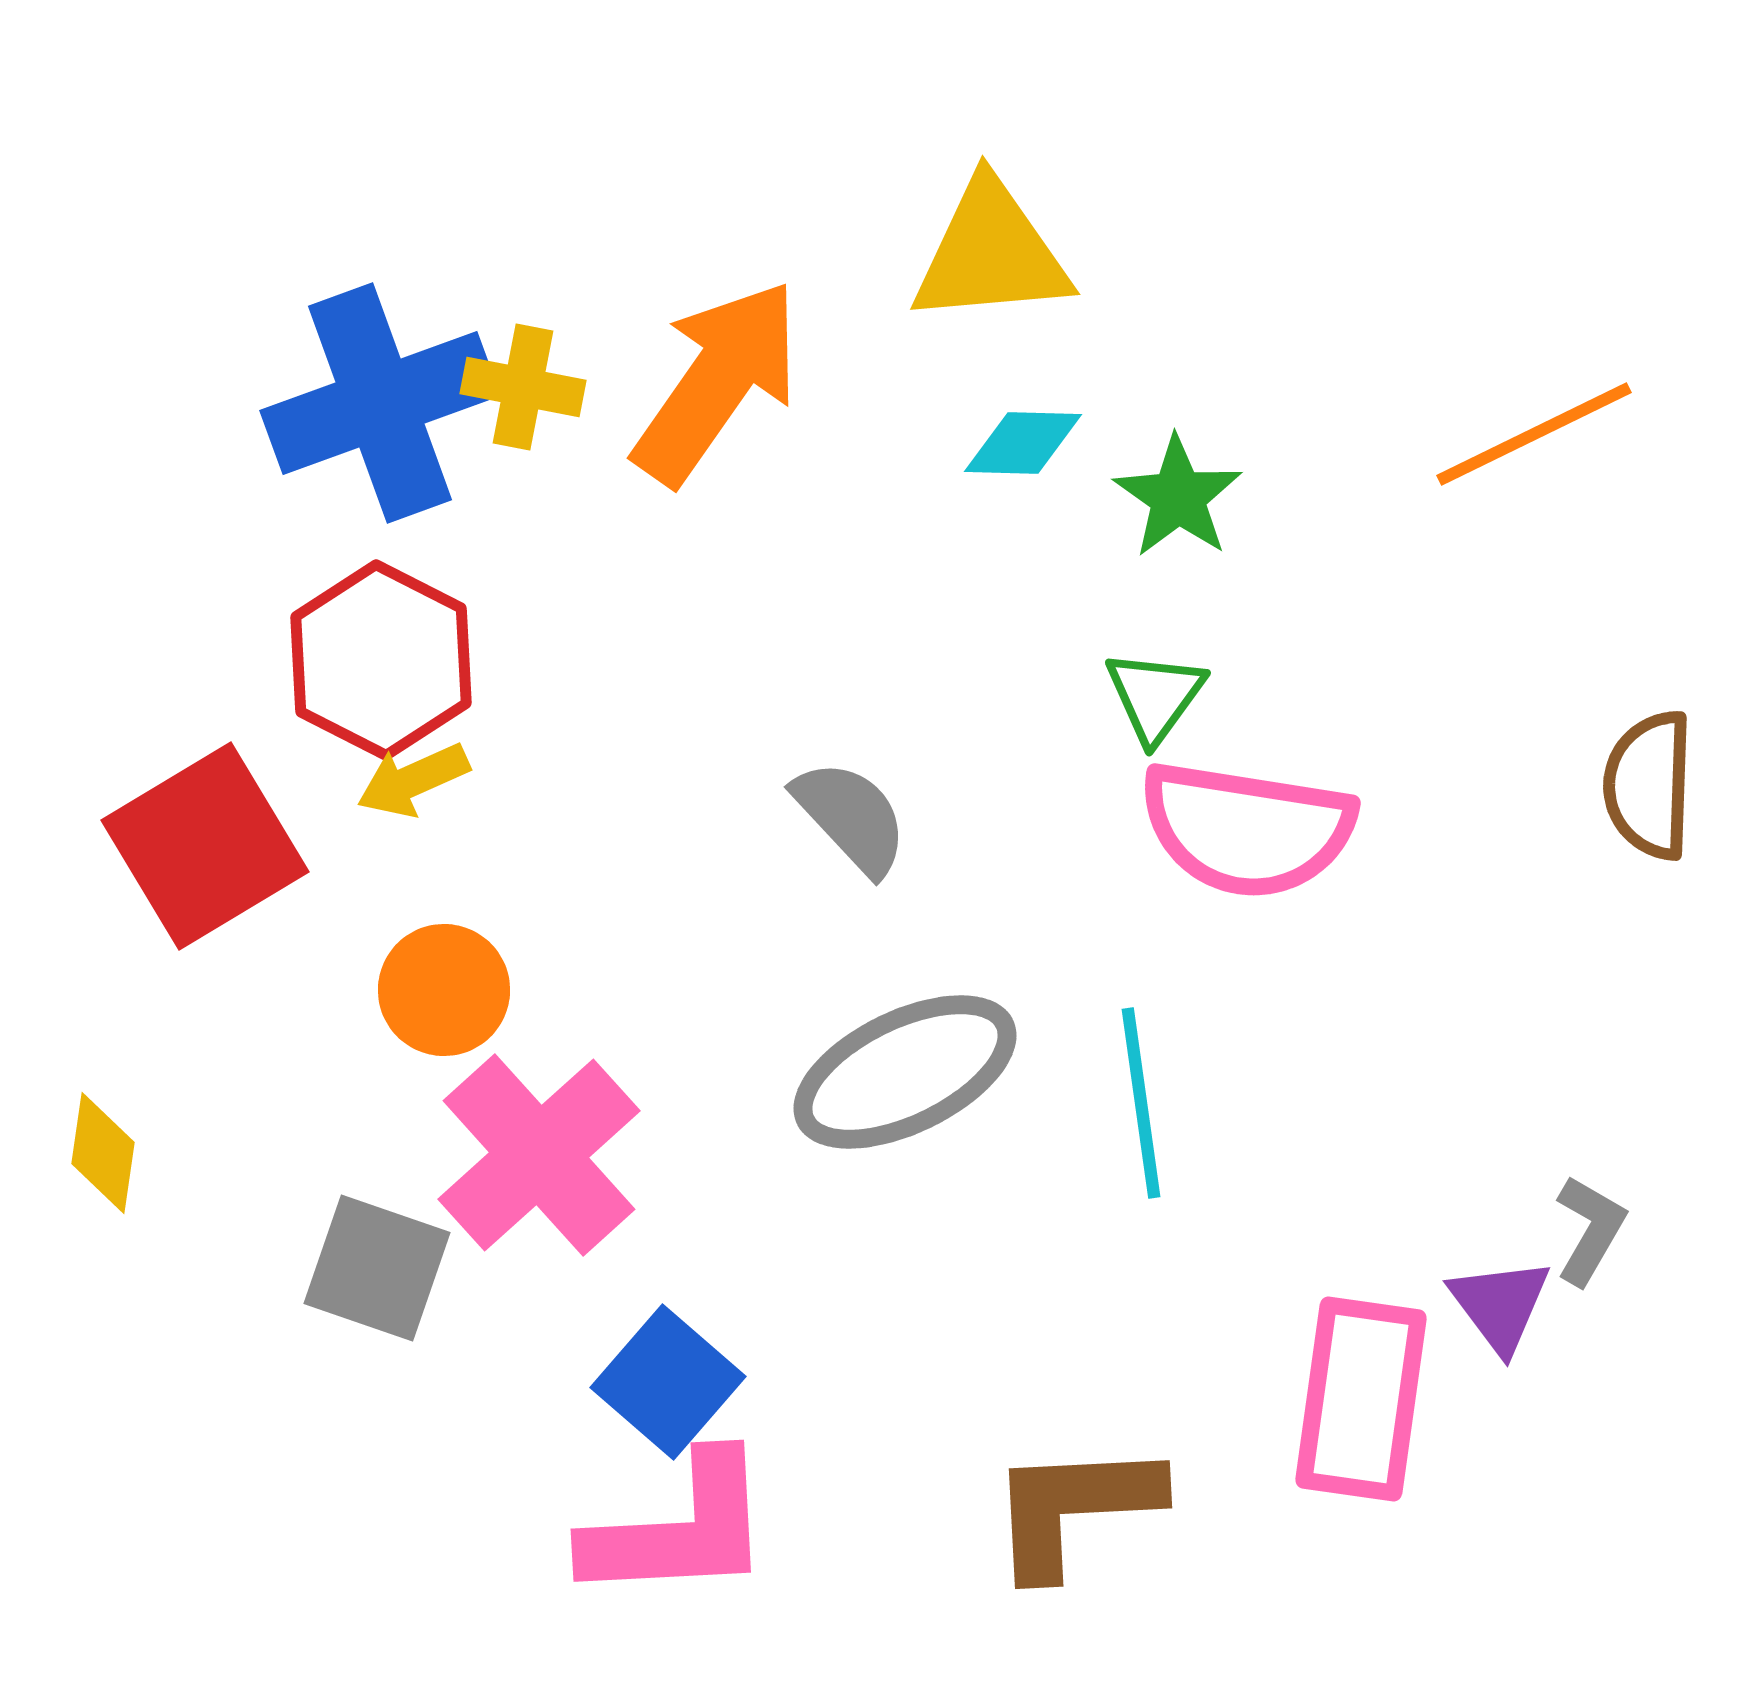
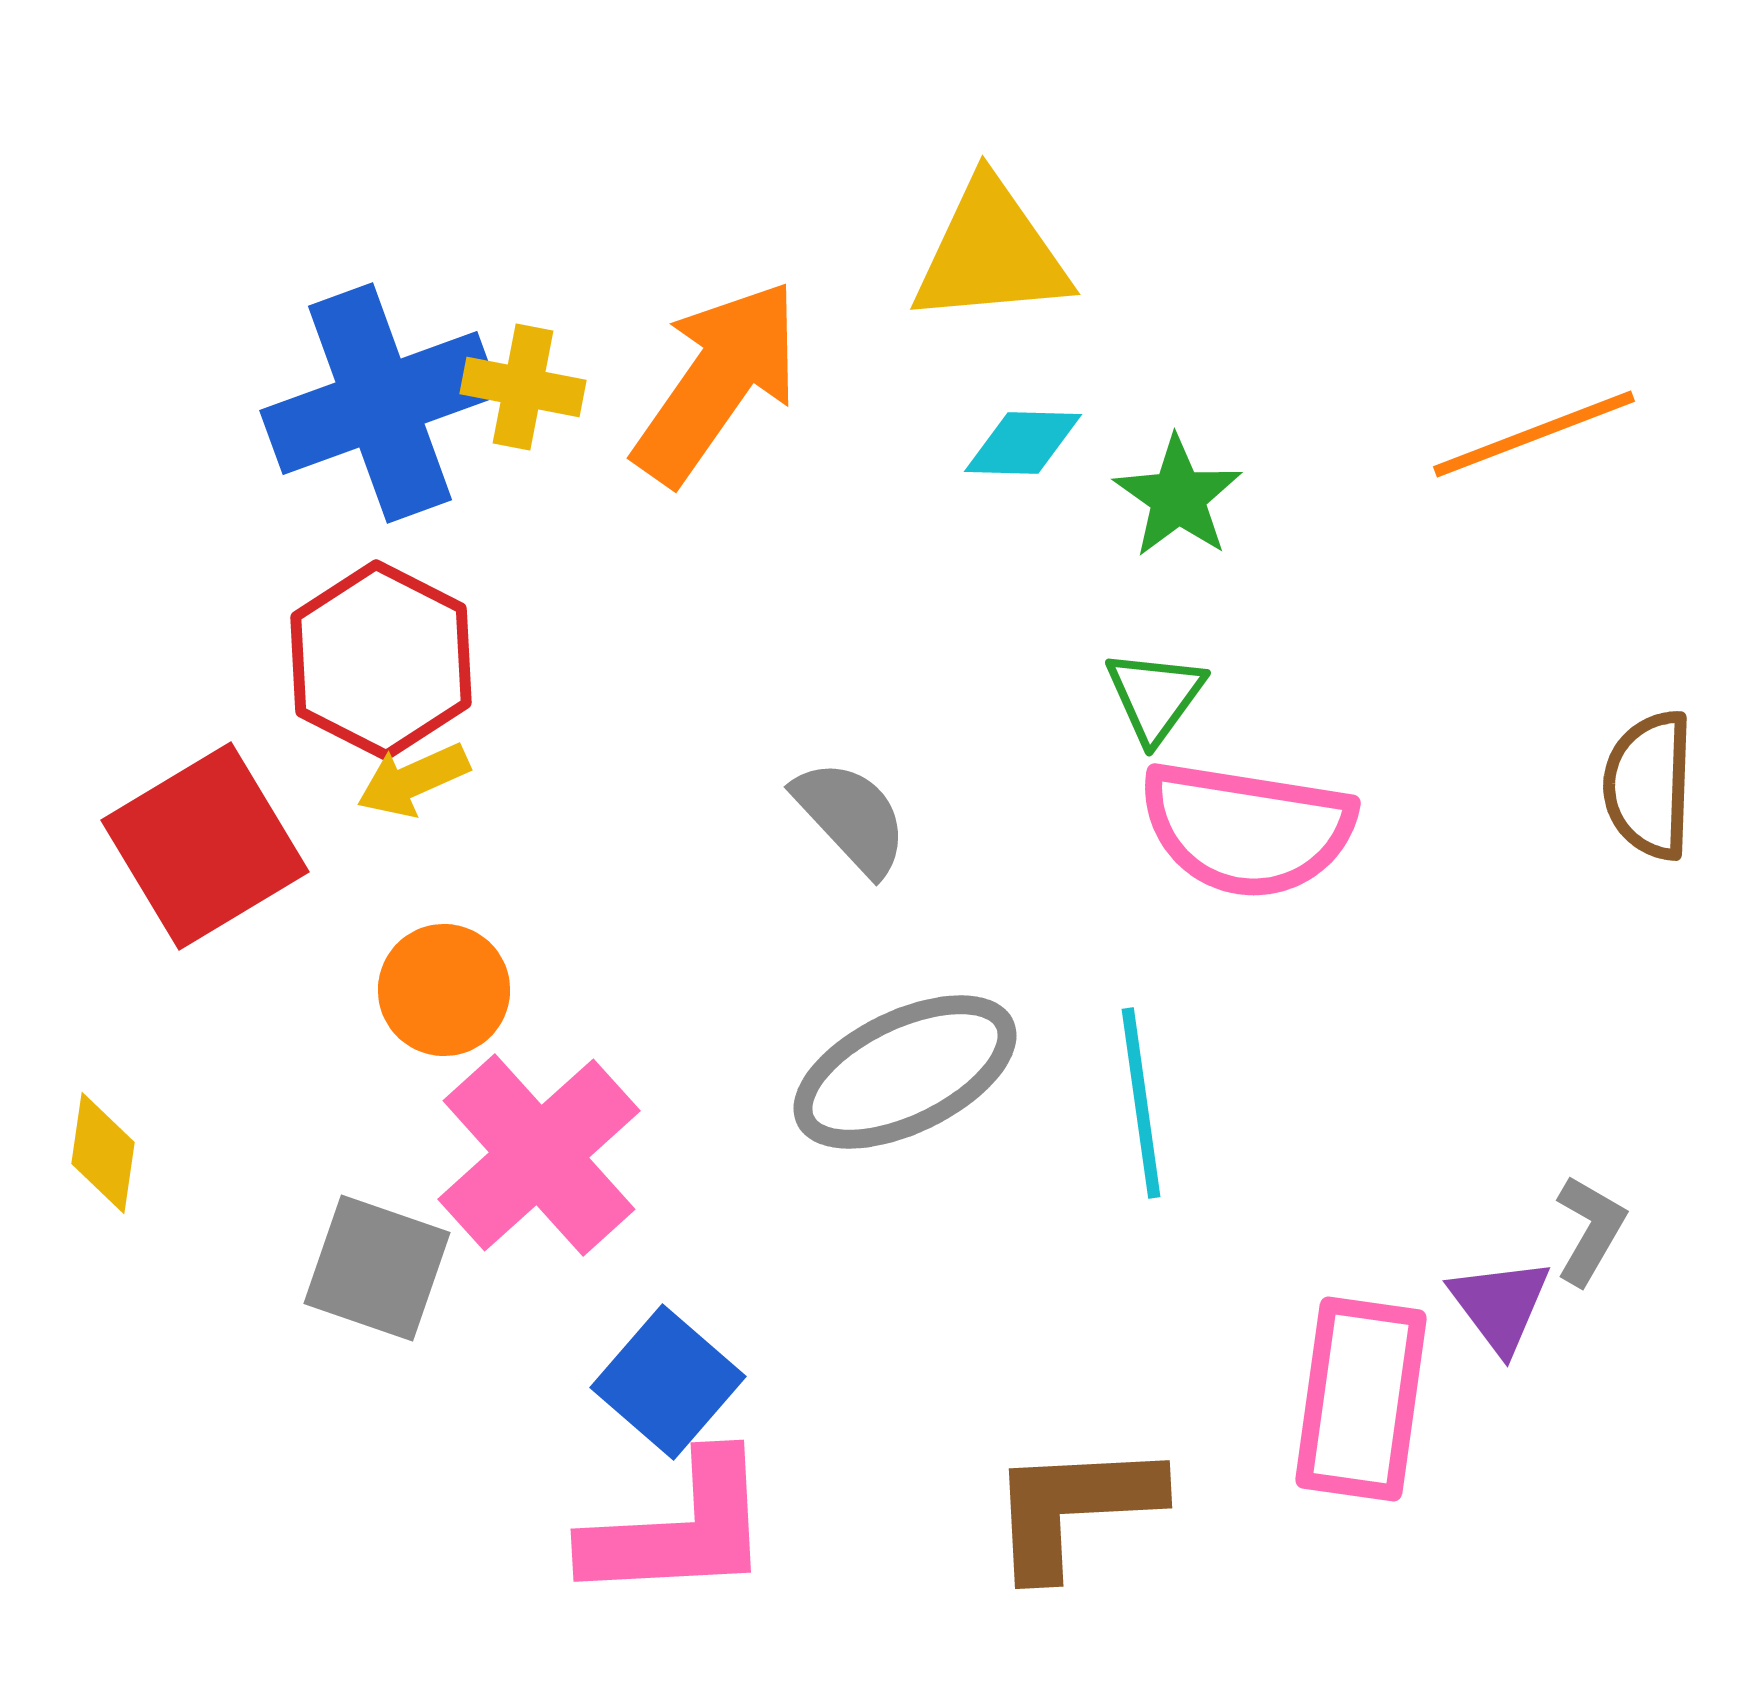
orange line: rotated 5 degrees clockwise
